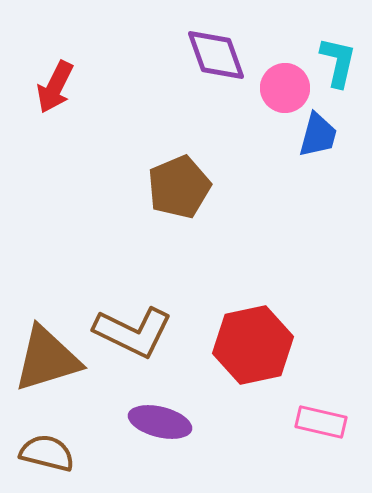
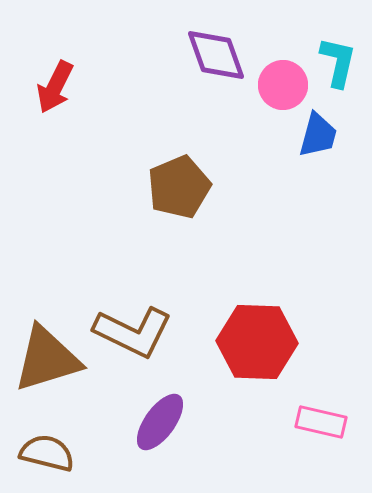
pink circle: moved 2 px left, 3 px up
red hexagon: moved 4 px right, 3 px up; rotated 14 degrees clockwise
purple ellipse: rotated 68 degrees counterclockwise
